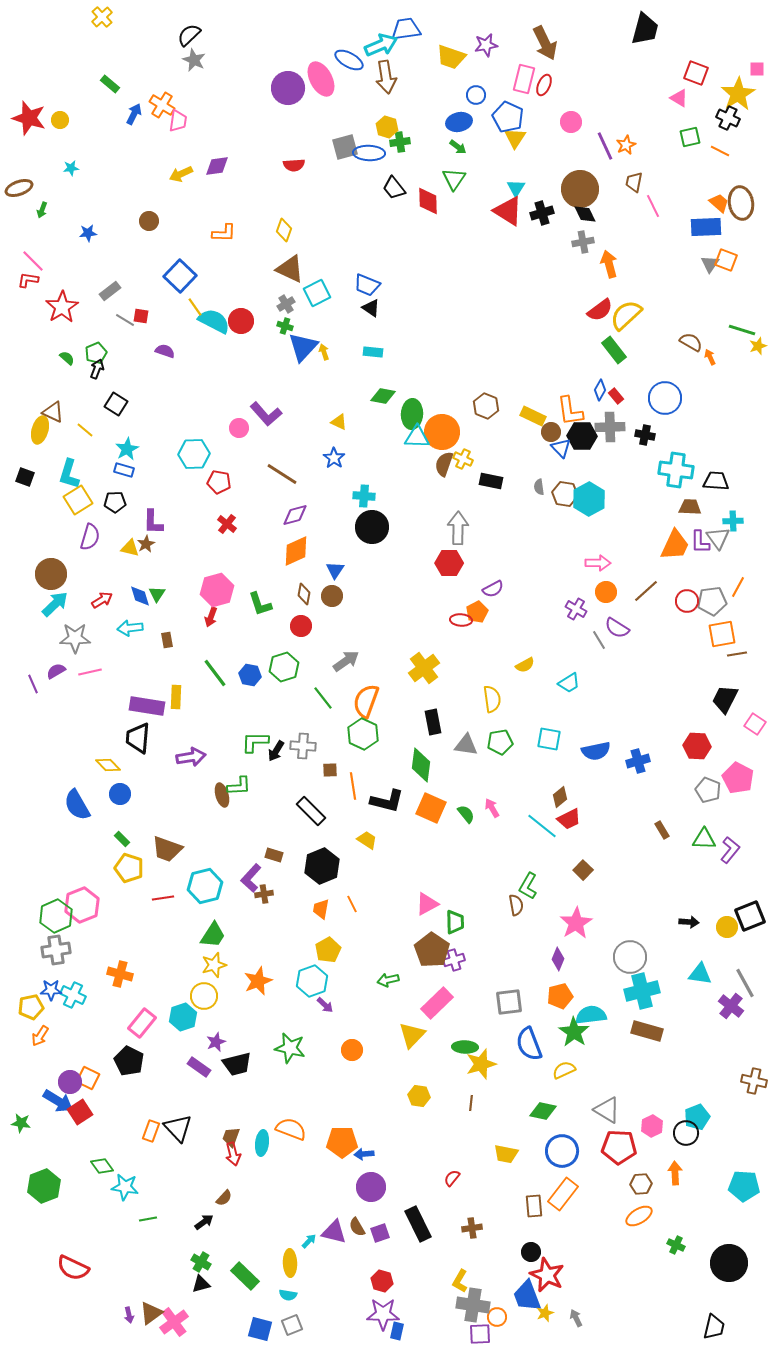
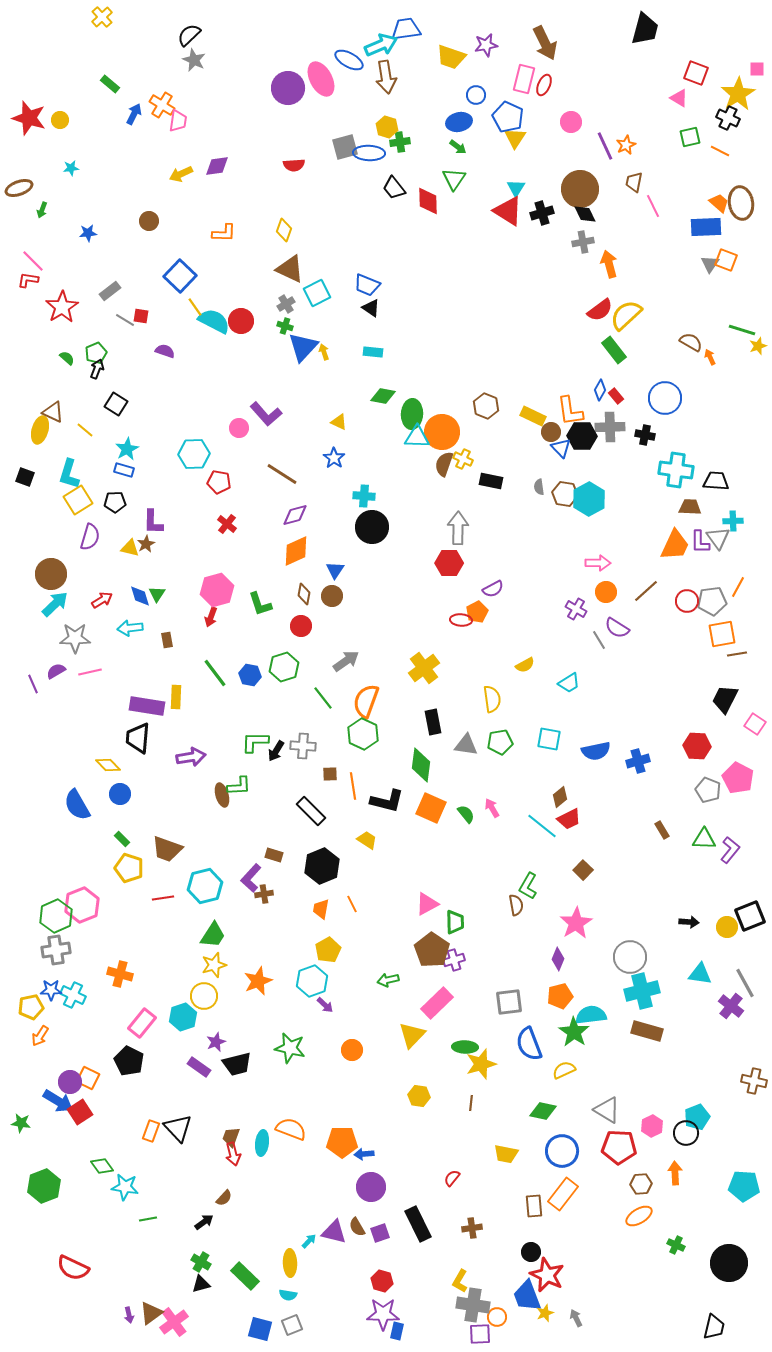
brown square at (330, 770): moved 4 px down
